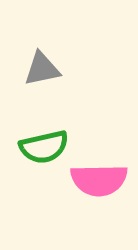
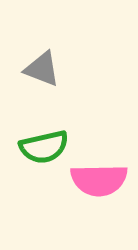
gray triangle: rotated 33 degrees clockwise
